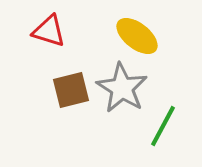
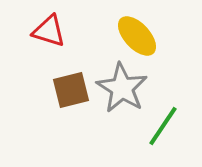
yellow ellipse: rotated 9 degrees clockwise
green line: rotated 6 degrees clockwise
